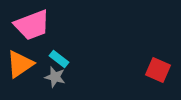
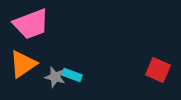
pink trapezoid: moved 1 px left, 1 px up
cyan rectangle: moved 13 px right, 16 px down; rotated 18 degrees counterclockwise
orange triangle: moved 3 px right
